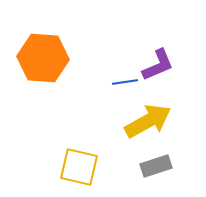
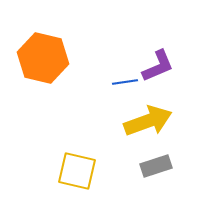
orange hexagon: rotated 9 degrees clockwise
purple L-shape: moved 1 px down
yellow arrow: rotated 9 degrees clockwise
yellow square: moved 2 px left, 4 px down
